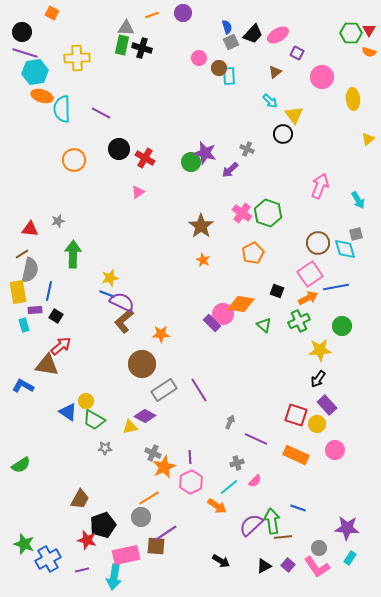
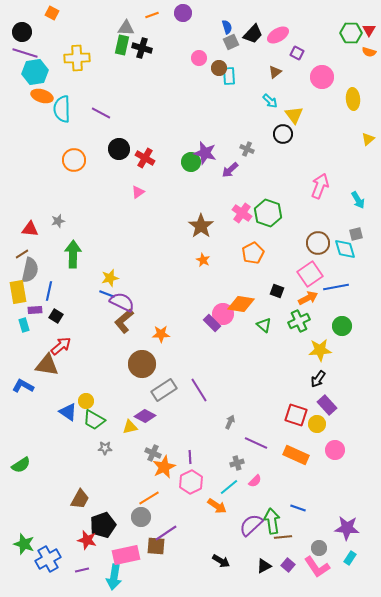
purple line at (256, 439): moved 4 px down
